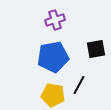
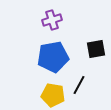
purple cross: moved 3 px left
